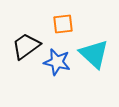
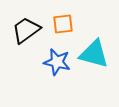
black trapezoid: moved 16 px up
cyan triangle: rotated 28 degrees counterclockwise
